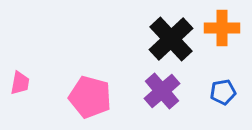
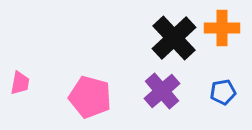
black cross: moved 3 px right, 1 px up
